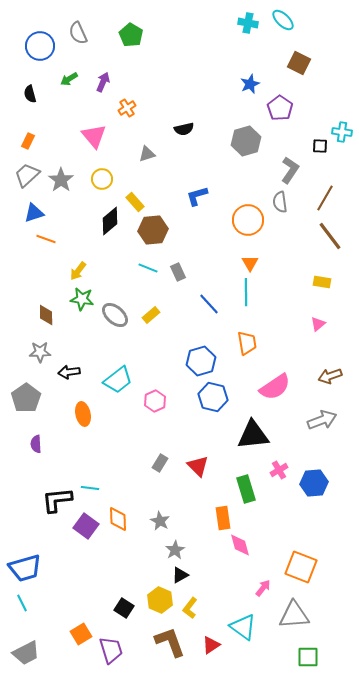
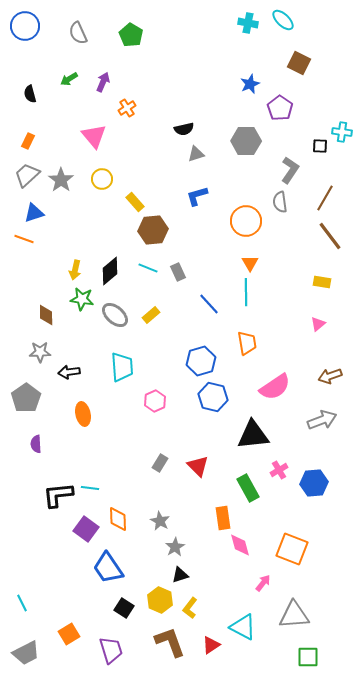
blue circle at (40, 46): moved 15 px left, 20 px up
gray hexagon at (246, 141): rotated 16 degrees clockwise
gray triangle at (147, 154): moved 49 px right
orange circle at (248, 220): moved 2 px left, 1 px down
black diamond at (110, 221): moved 50 px down
orange line at (46, 239): moved 22 px left
yellow arrow at (78, 271): moved 3 px left, 1 px up; rotated 24 degrees counterclockwise
cyan trapezoid at (118, 380): moved 4 px right, 13 px up; rotated 56 degrees counterclockwise
green rectangle at (246, 489): moved 2 px right, 1 px up; rotated 12 degrees counterclockwise
black L-shape at (57, 500): moved 1 px right, 5 px up
purple square at (86, 526): moved 3 px down
gray star at (175, 550): moved 3 px up
orange square at (301, 567): moved 9 px left, 18 px up
blue trapezoid at (25, 568): moved 83 px right; rotated 72 degrees clockwise
black triangle at (180, 575): rotated 12 degrees clockwise
pink arrow at (263, 588): moved 5 px up
cyan triangle at (243, 627): rotated 8 degrees counterclockwise
orange square at (81, 634): moved 12 px left
